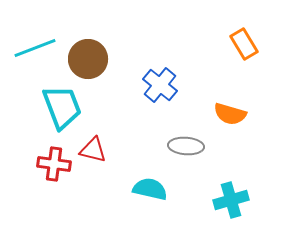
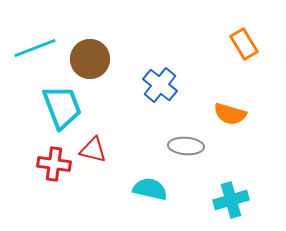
brown circle: moved 2 px right
